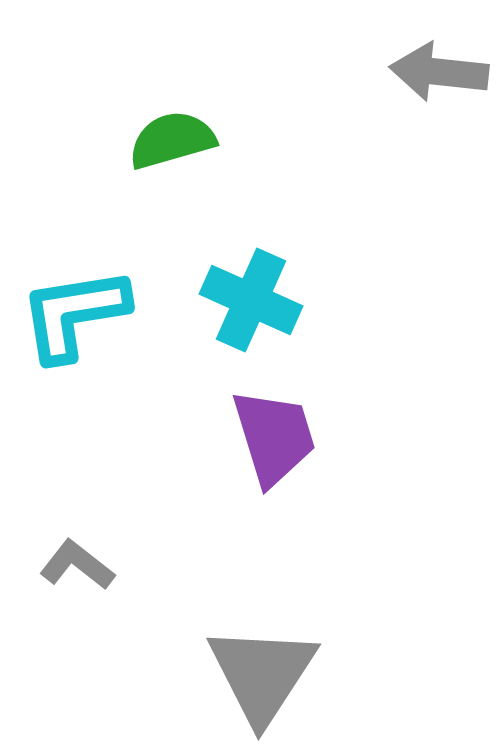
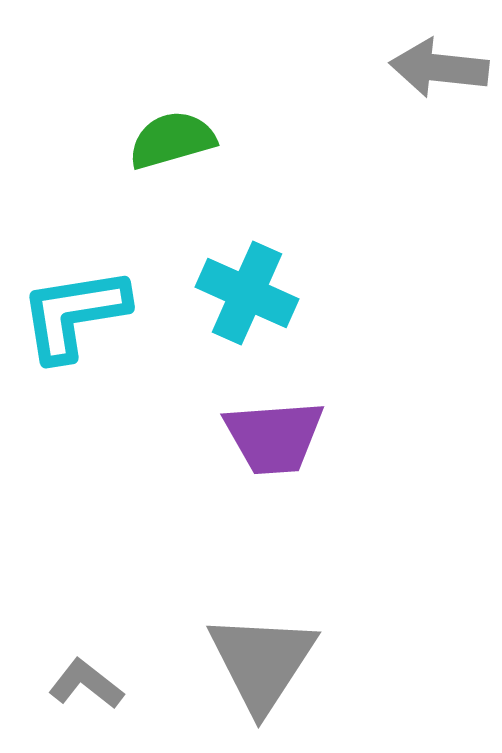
gray arrow: moved 4 px up
cyan cross: moved 4 px left, 7 px up
purple trapezoid: rotated 103 degrees clockwise
gray L-shape: moved 9 px right, 119 px down
gray triangle: moved 12 px up
